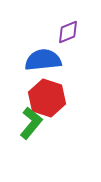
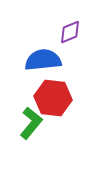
purple diamond: moved 2 px right
red hexagon: moved 6 px right; rotated 12 degrees counterclockwise
